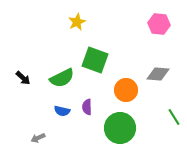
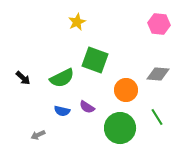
purple semicircle: rotated 56 degrees counterclockwise
green line: moved 17 px left
gray arrow: moved 3 px up
